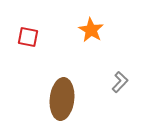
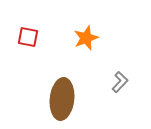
orange star: moved 5 px left, 8 px down; rotated 20 degrees clockwise
